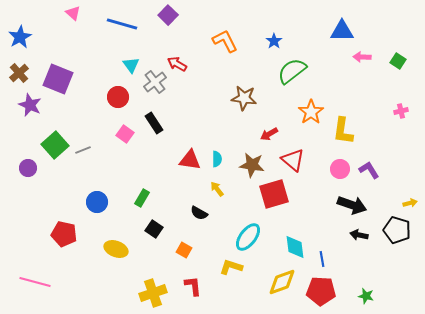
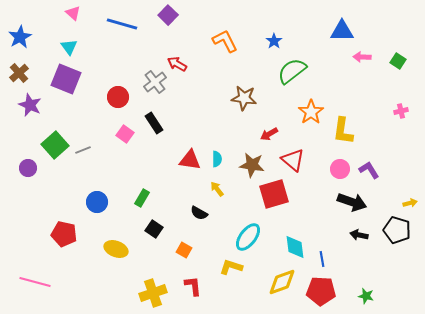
cyan triangle at (131, 65): moved 62 px left, 18 px up
purple square at (58, 79): moved 8 px right
black arrow at (352, 205): moved 3 px up
